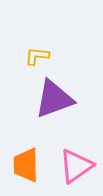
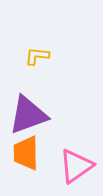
purple triangle: moved 26 px left, 16 px down
orange trapezoid: moved 12 px up
